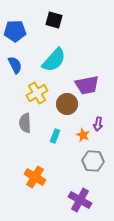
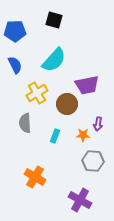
orange star: rotated 24 degrees counterclockwise
